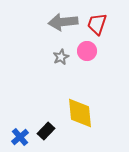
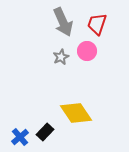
gray arrow: rotated 108 degrees counterclockwise
yellow diamond: moved 4 px left; rotated 28 degrees counterclockwise
black rectangle: moved 1 px left, 1 px down
